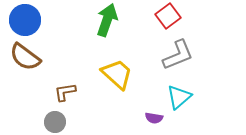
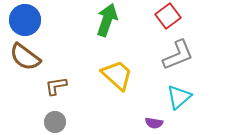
yellow trapezoid: moved 1 px down
brown L-shape: moved 9 px left, 6 px up
purple semicircle: moved 5 px down
